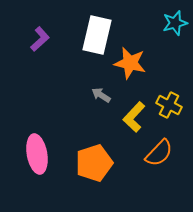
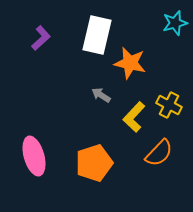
purple L-shape: moved 1 px right, 1 px up
pink ellipse: moved 3 px left, 2 px down; rotated 6 degrees counterclockwise
